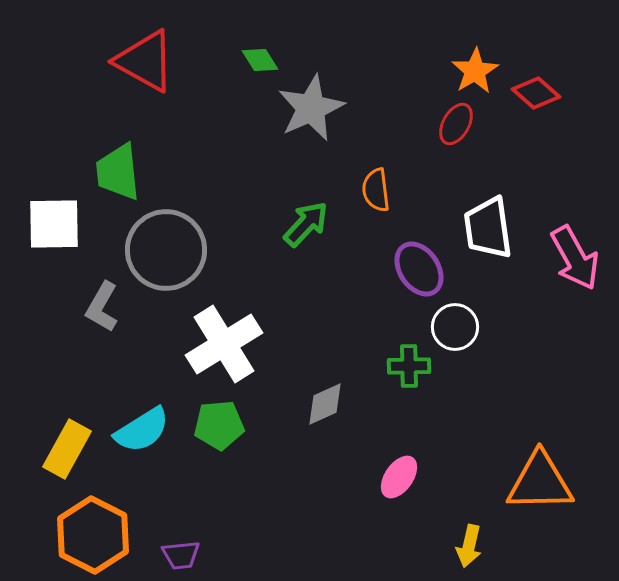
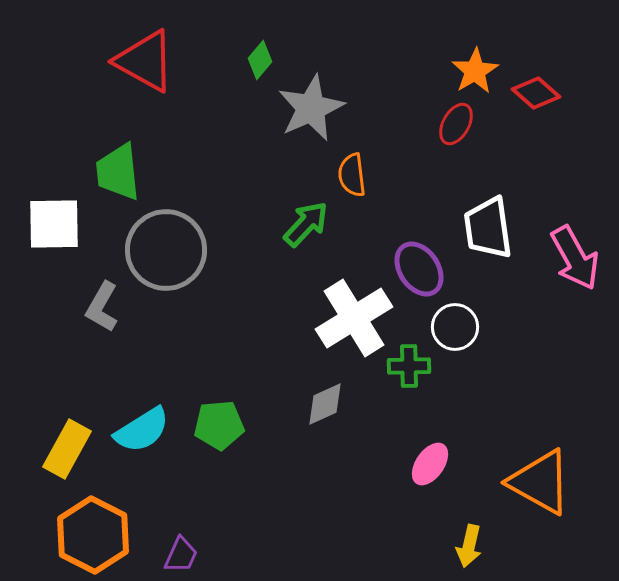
green diamond: rotated 72 degrees clockwise
orange semicircle: moved 24 px left, 15 px up
white cross: moved 130 px right, 26 px up
pink ellipse: moved 31 px right, 13 px up
orange triangle: rotated 30 degrees clockwise
purple trapezoid: rotated 60 degrees counterclockwise
